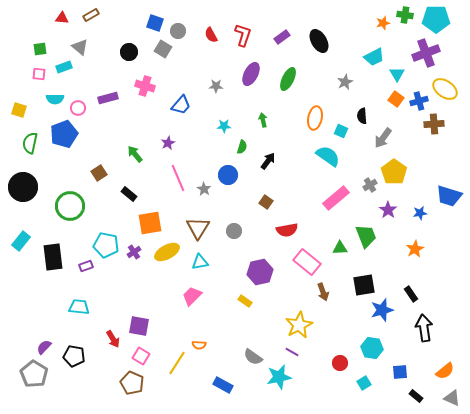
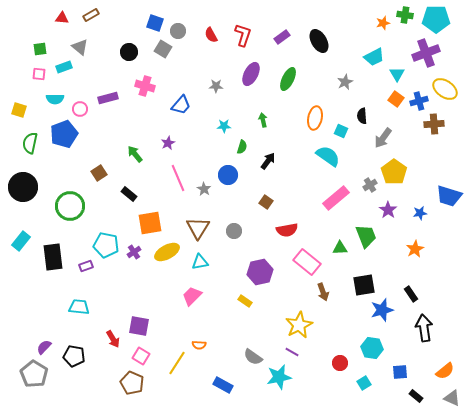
pink circle at (78, 108): moved 2 px right, 1 px down
